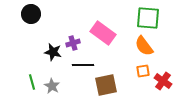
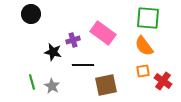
purple cross: moved 3 px up
